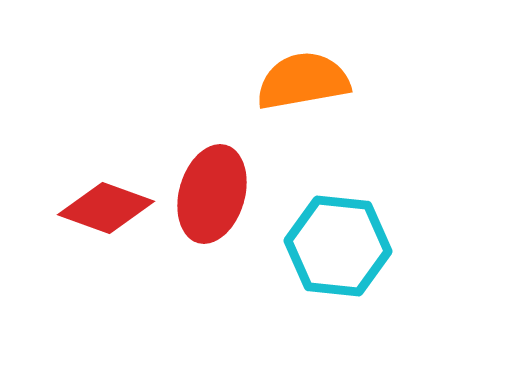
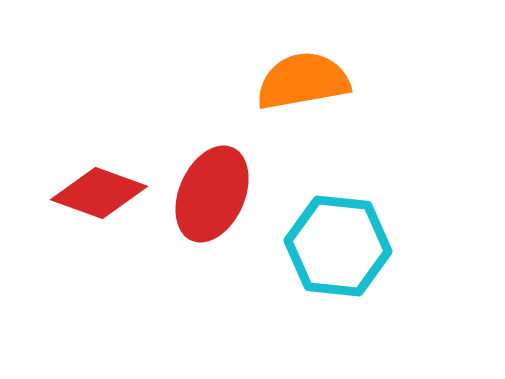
red ellipse: rotated 8 degrees clockwise
red diamond: moved 7 px left, 15 px up
